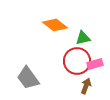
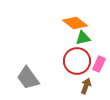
orange diamond: moved 20 px right, 2 px up
pink rectangle: moved 4 px right; rotated 49 degrees counterclockwise
